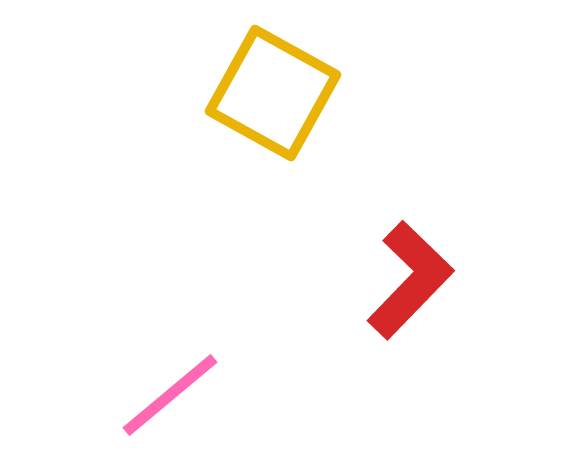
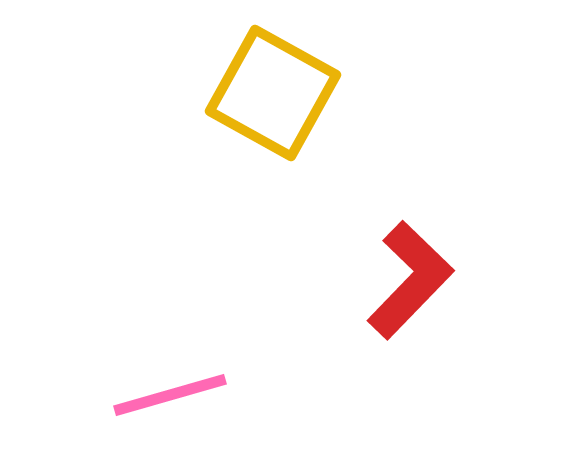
pink line: rotated 24 degrees clockwise
